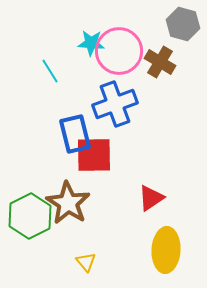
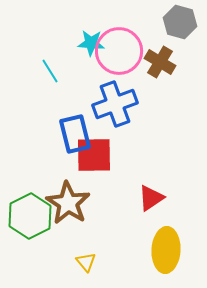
gray hexagon: moved 3 px left, 2 px up
